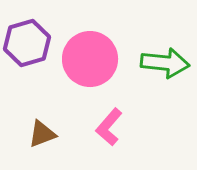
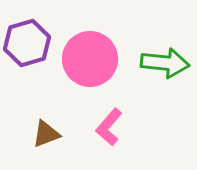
brown triangle: moved 4 px right
